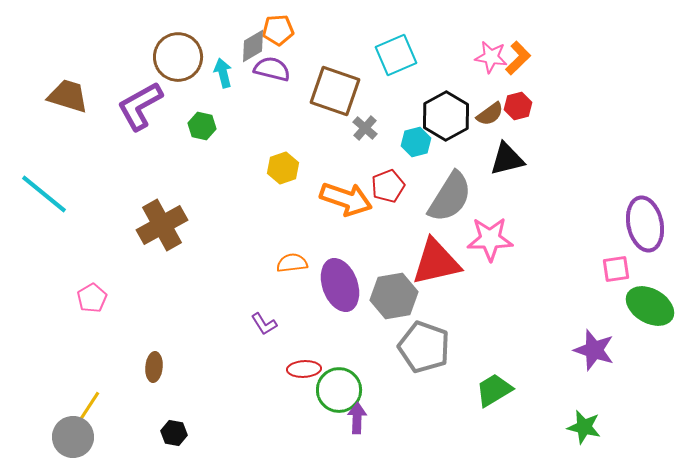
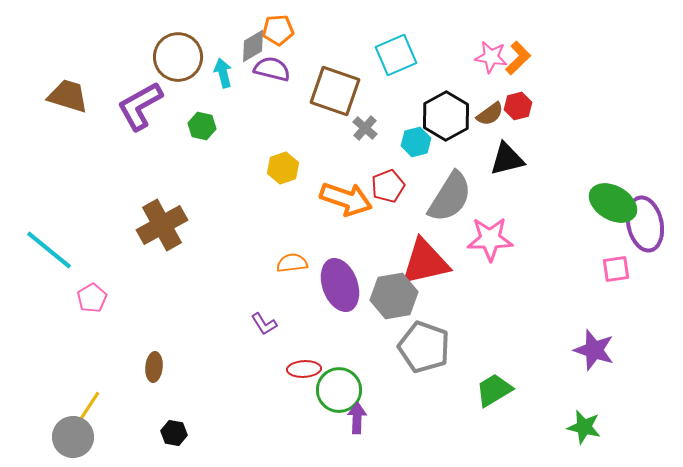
cyan line at (44, 194): moved 5 px right, 56 px down
red triangle at (436, 262): moved 11 px left
green ellipse at (650, 306): moved 37 px left, 103 px up
